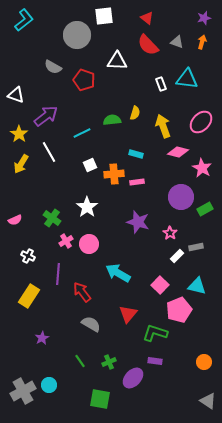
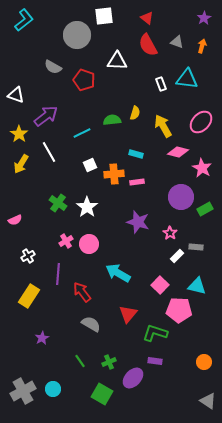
purple star at (204, 18): rotated 16 degrees counterclockwise
orange arrow at (202, 42): moved 4 px down
red semicircle at (148, 45): rotated 15 degrees clockwise
yellow arrow at (163, 126): rotated 10 degrees counterclockwise
green cross at (52, 218): moved 6 px right, 15 px up
gray rectangle at (196, 247): rotated 16 degrees clockwise
white cross at (28, 256): rotated 32 degrees clockwise
pink pentagon at (179, 310): rotated 25 degrees clockwise
cyan circle at (49, 385): moved 4 px right, 4 px down
green square at (100, 399): moved 2 px right, 5 px up; rotated 20 degrees clockwise
